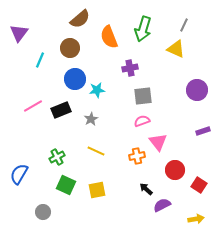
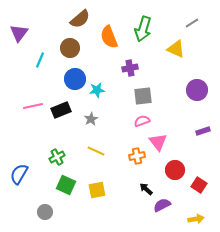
gray line: moved 8 px right, 2 px up; rotated 32 degrees clockwise
pink line: rotated 18 degrees clockwise
gray circle: moved 2 px right
